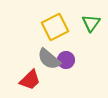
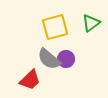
green triangle: rotated 18 degrees clockwise
yellow square: rotated 12 degrees clockwise
purple circle: moved 1 px up
